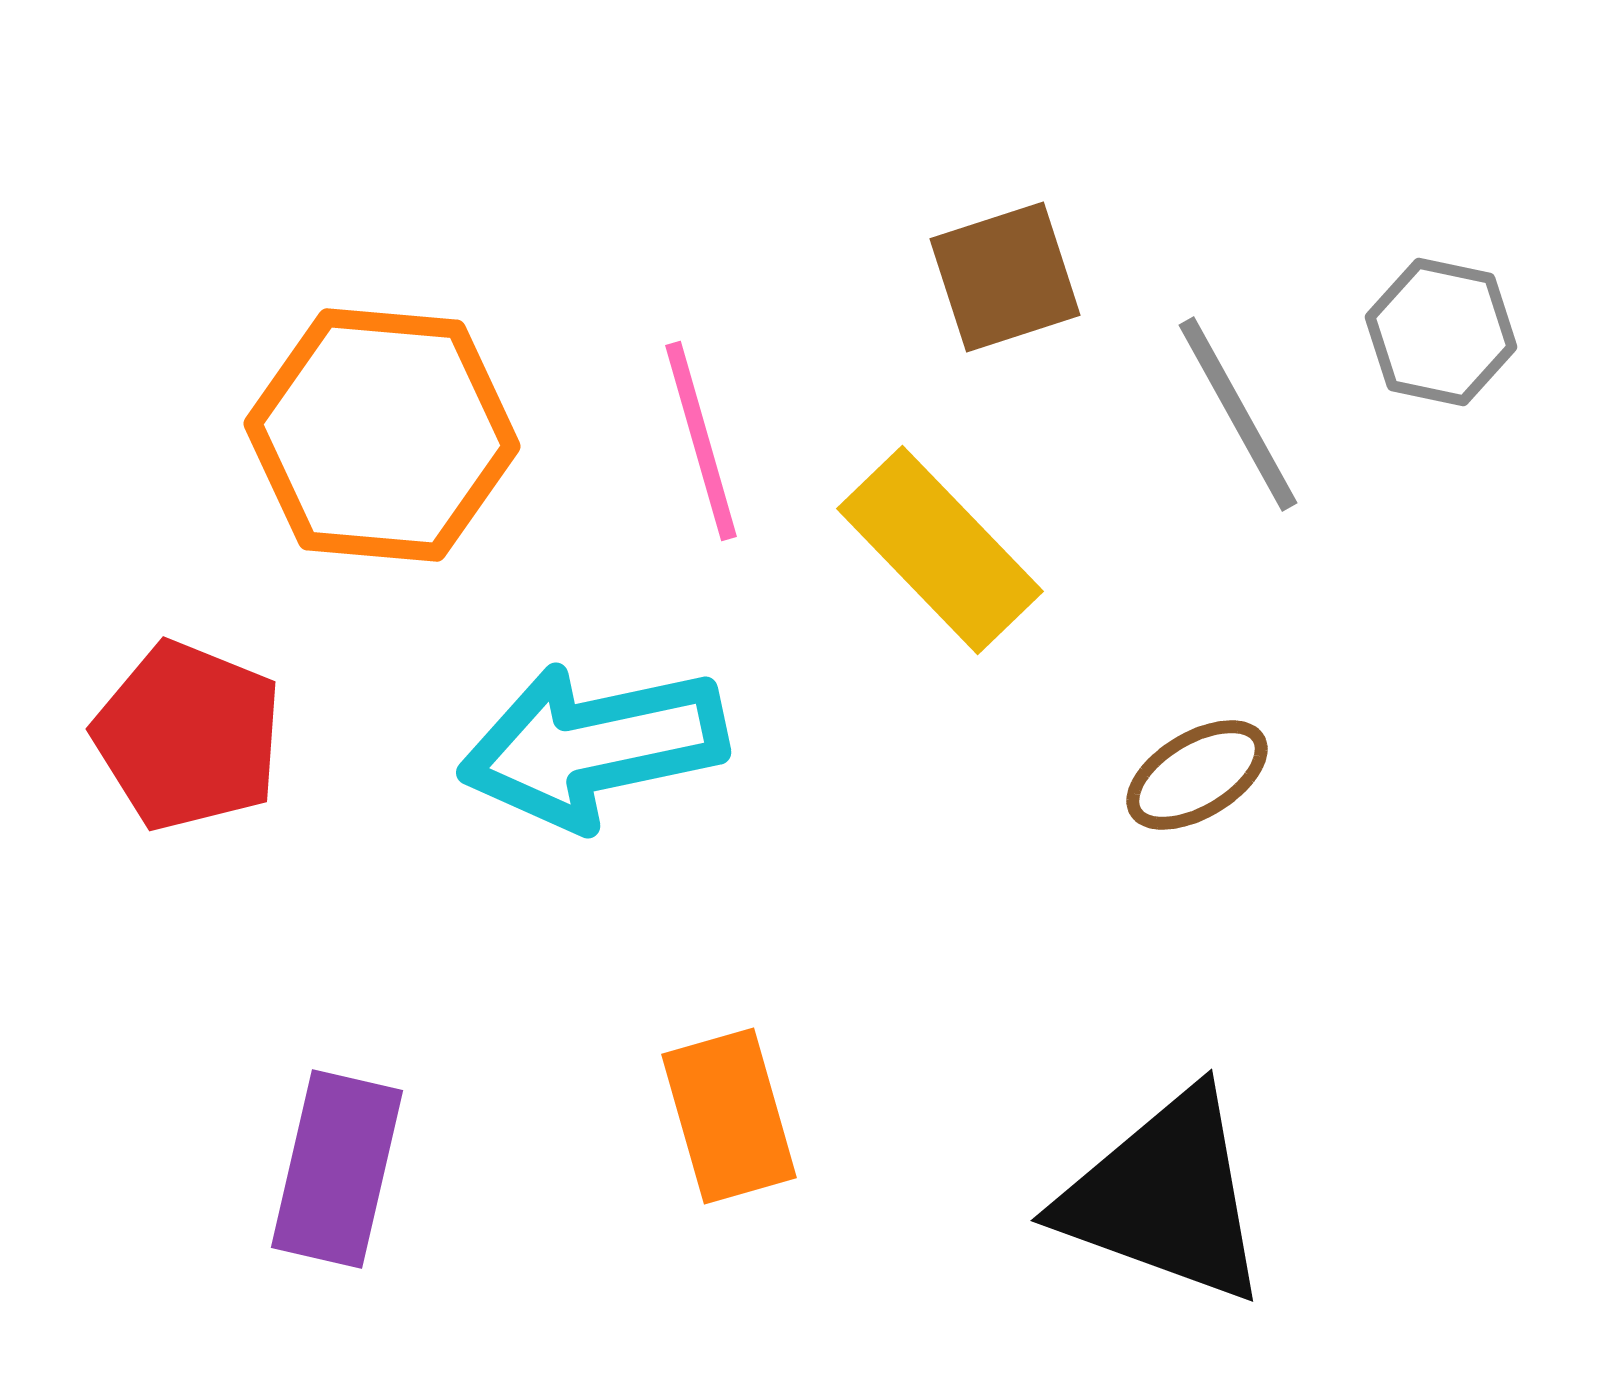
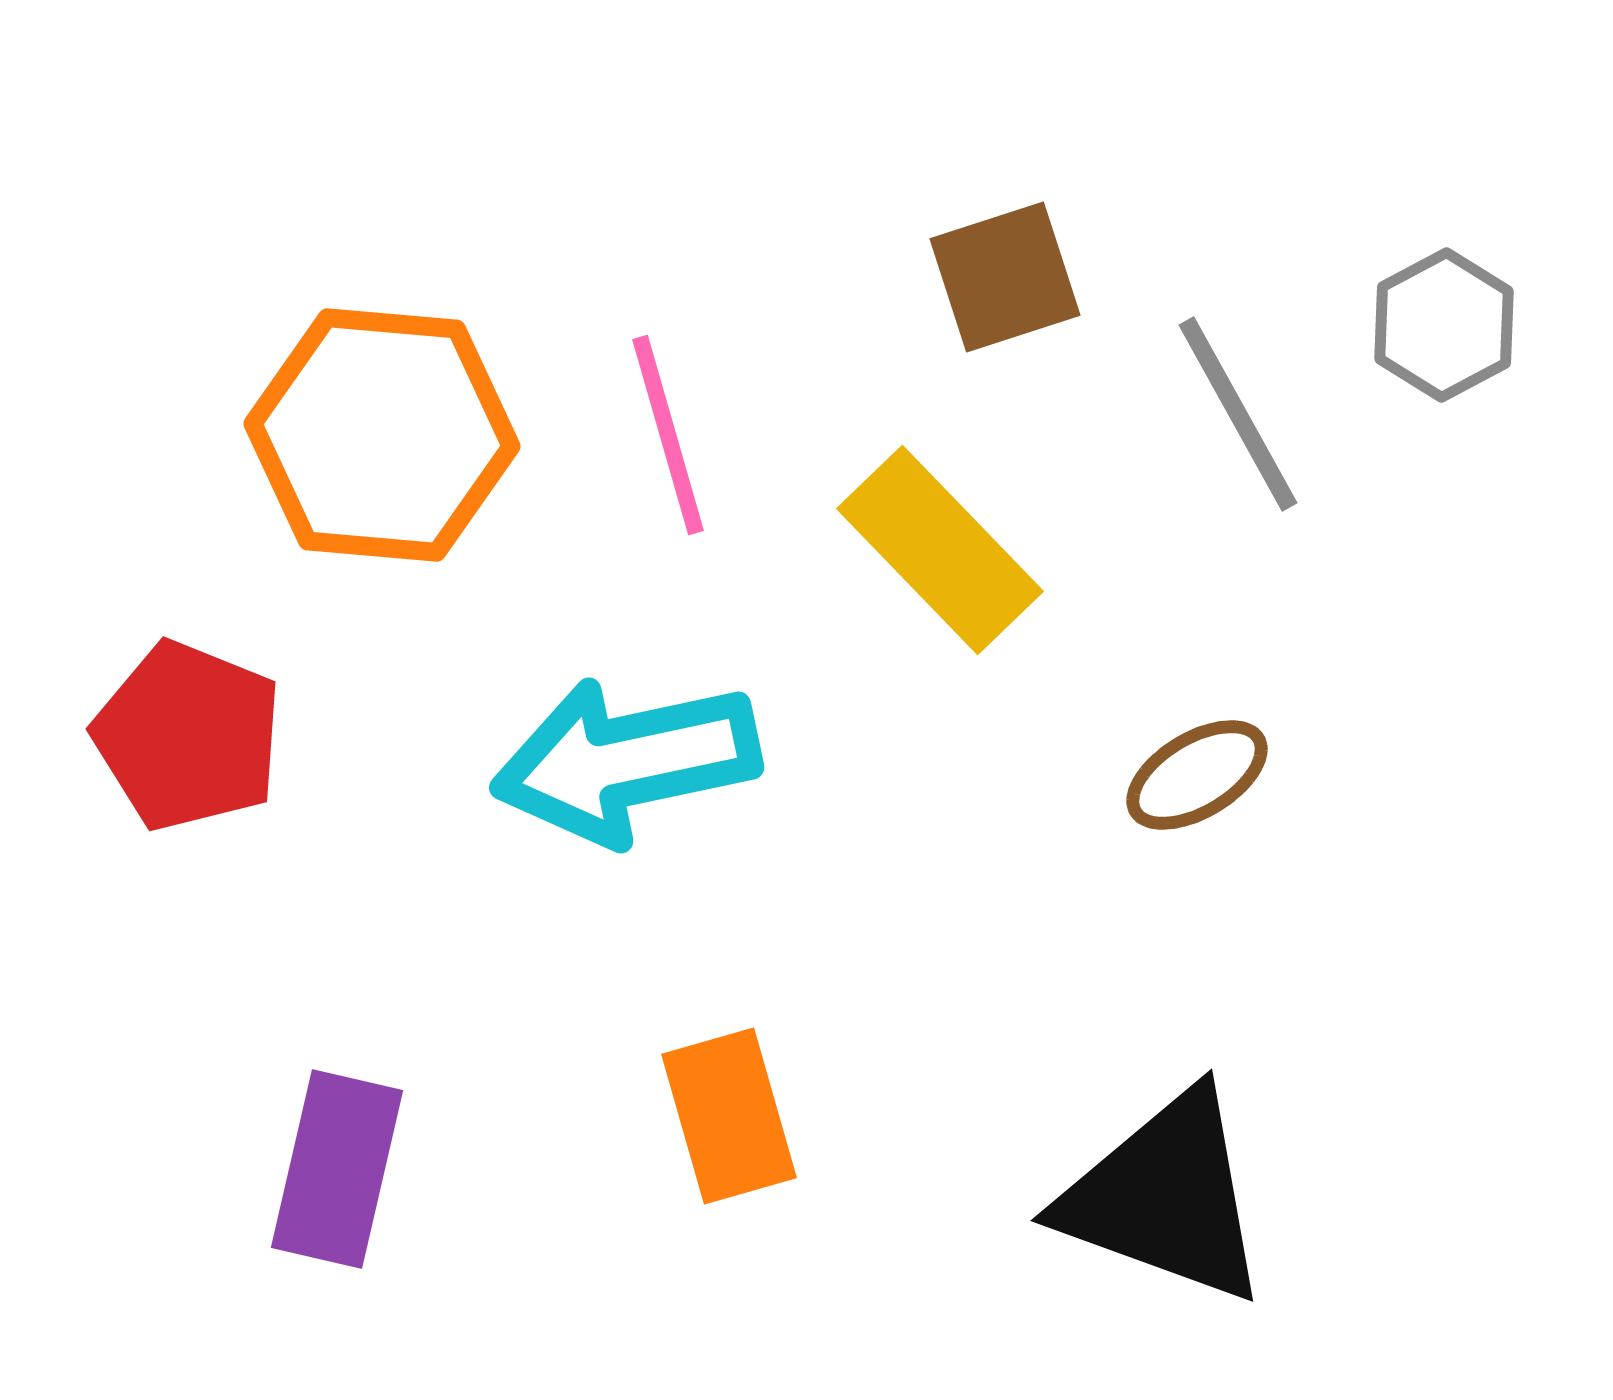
gray hexagon: moved 3 px right, 7 px up; rotated 20 degrees clockwise
pink line: moved 33 px left, 6 px up
cyan arrow: moved 33 px right, 15 px down
